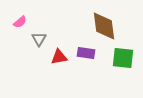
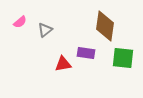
brown diamond: moved 1 px right; rotated 16 degrees clockwise
gray triangle: moved 6 px right, 9 px up; rotated 21 degrees clockwise
red triangle: moved 4 px right, 7 px down
